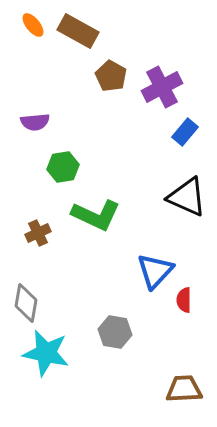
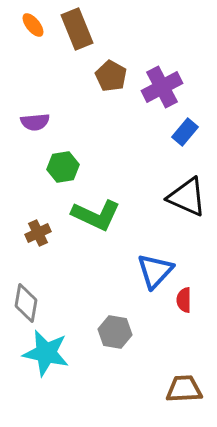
brown rectangle: moved 1 px left, 2 px up; rotated 39 degrees clockwise
